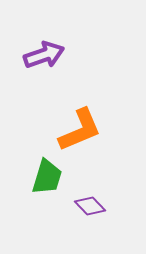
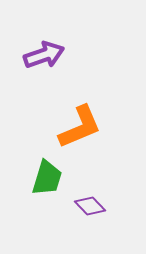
orange L-shape: moved 3 px up
green trapezoid: moved 1 px down
